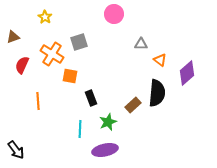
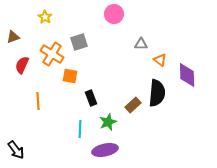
purple diamond: moved 2 px down; rotated 50 degrees counterclockwise
